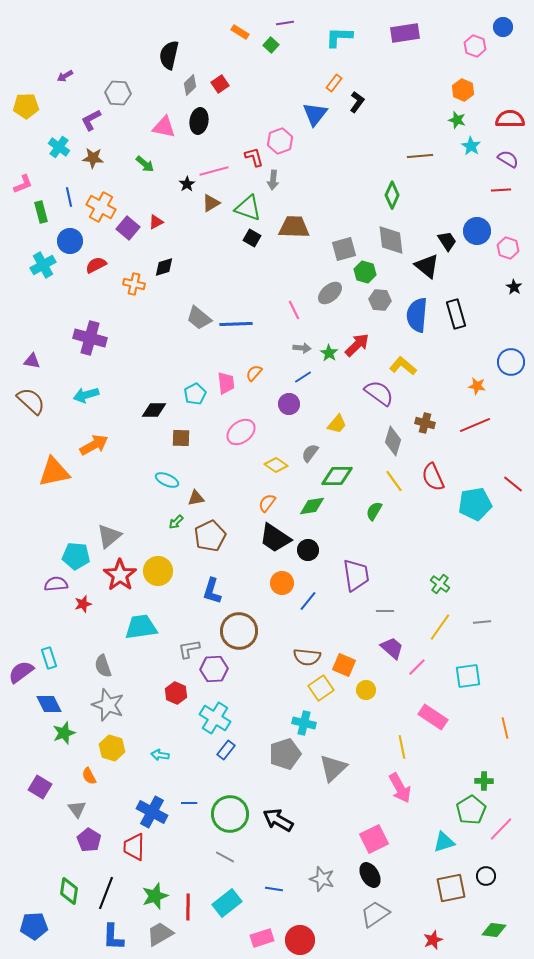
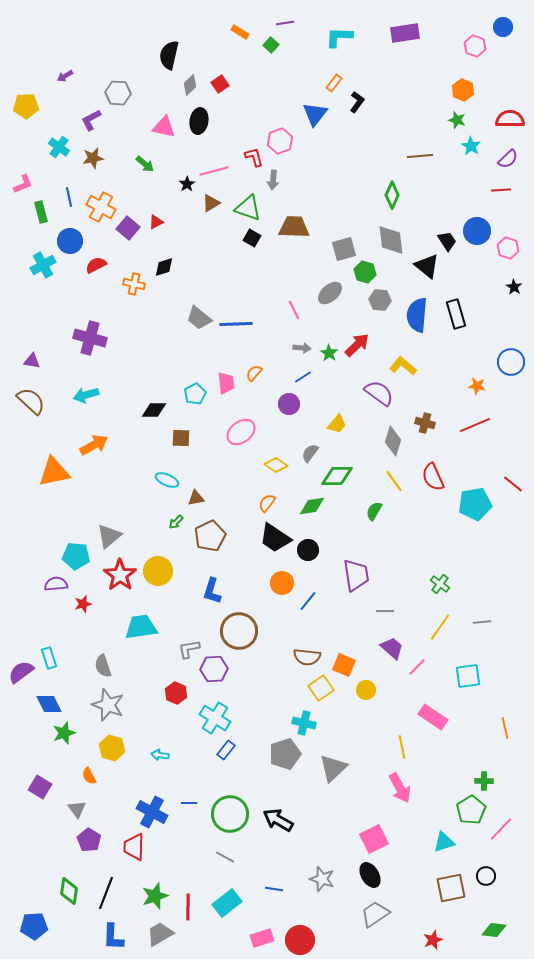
brown star at (93, 158): rotated 15 degrees counterclockwise
purple semicircle at (508, 159): rotated 105 degrees clockwise
